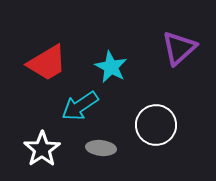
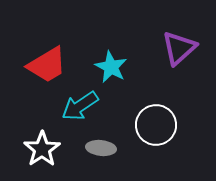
red trapezoid: moved 2 px down
